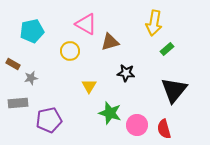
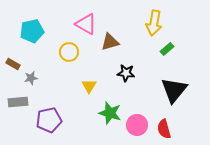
yellow circle: moved 1 px left, 1 px down
gray rectangle: moved 1 px up
